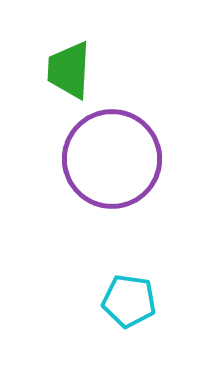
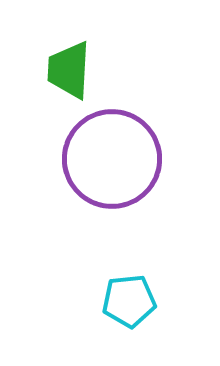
cyan pentagon: rotated 14 degrees counterclockwise
